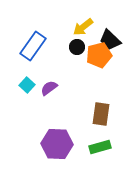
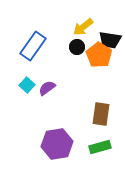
black trapezoid: rotated 35 degrees counterclockwise
orange pentagon: rotated 25 degrees counterclockwise
purple semicircle: moved 2 px left
purple hexagon: rotated 12 degrees counterclockwise
